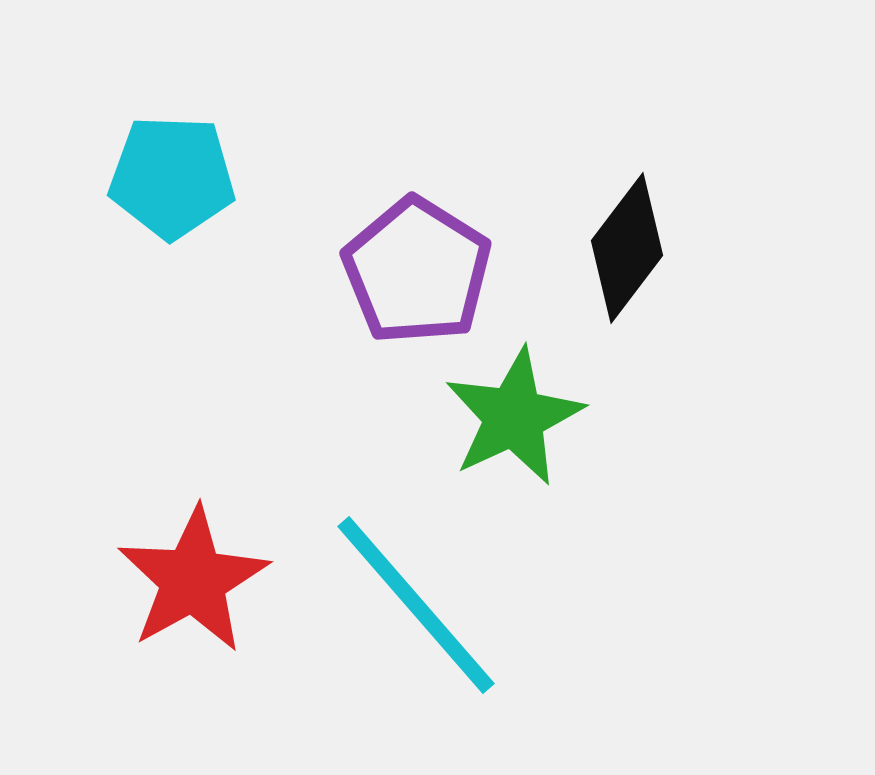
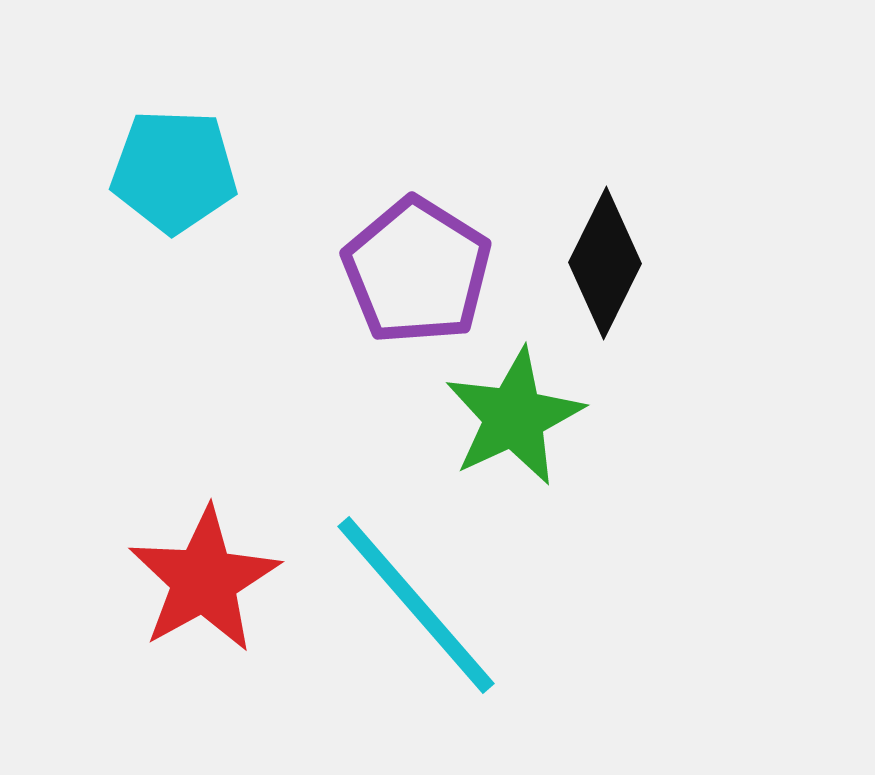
cyan pentagon: moved 2 px right, 6 px up
black diamond: moved 22 px left, 15 px down; rotated 11 degrees counterclockwise
red star: moved 11 px right
